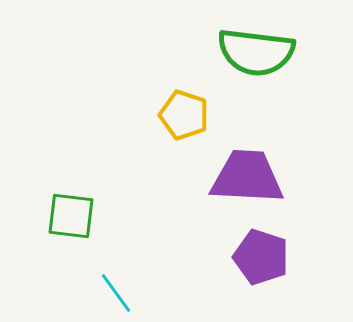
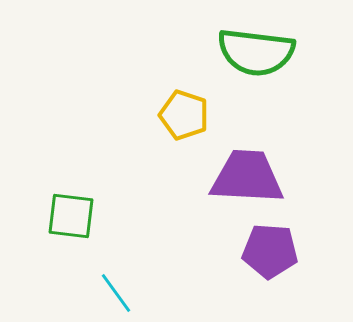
purple pentagon: moved 9 px right, 6 px up; rotated 14 degrees counterclockwise
